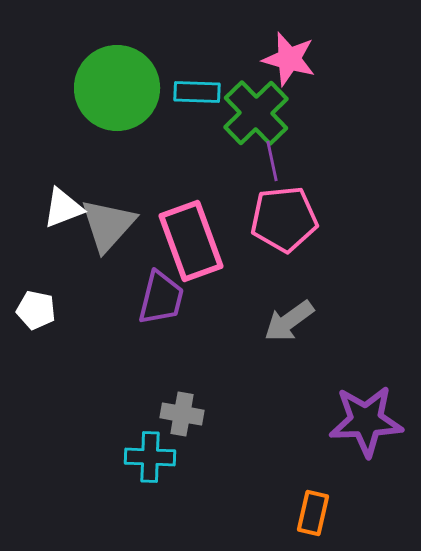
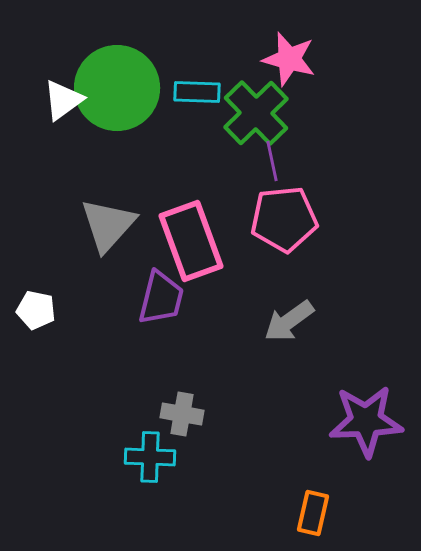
white triangle: moved 108 px up; rotated 15 degrees counterclockwise
